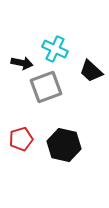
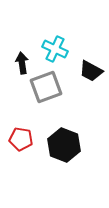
black arrow: rotated 110 degrees counterclockwise
black trapezoid: rotated 15 degrees counterclockwise
red pentagon: rotated 25 degrees clockwise
black hexagon: rotated 8 degrees clockwise
